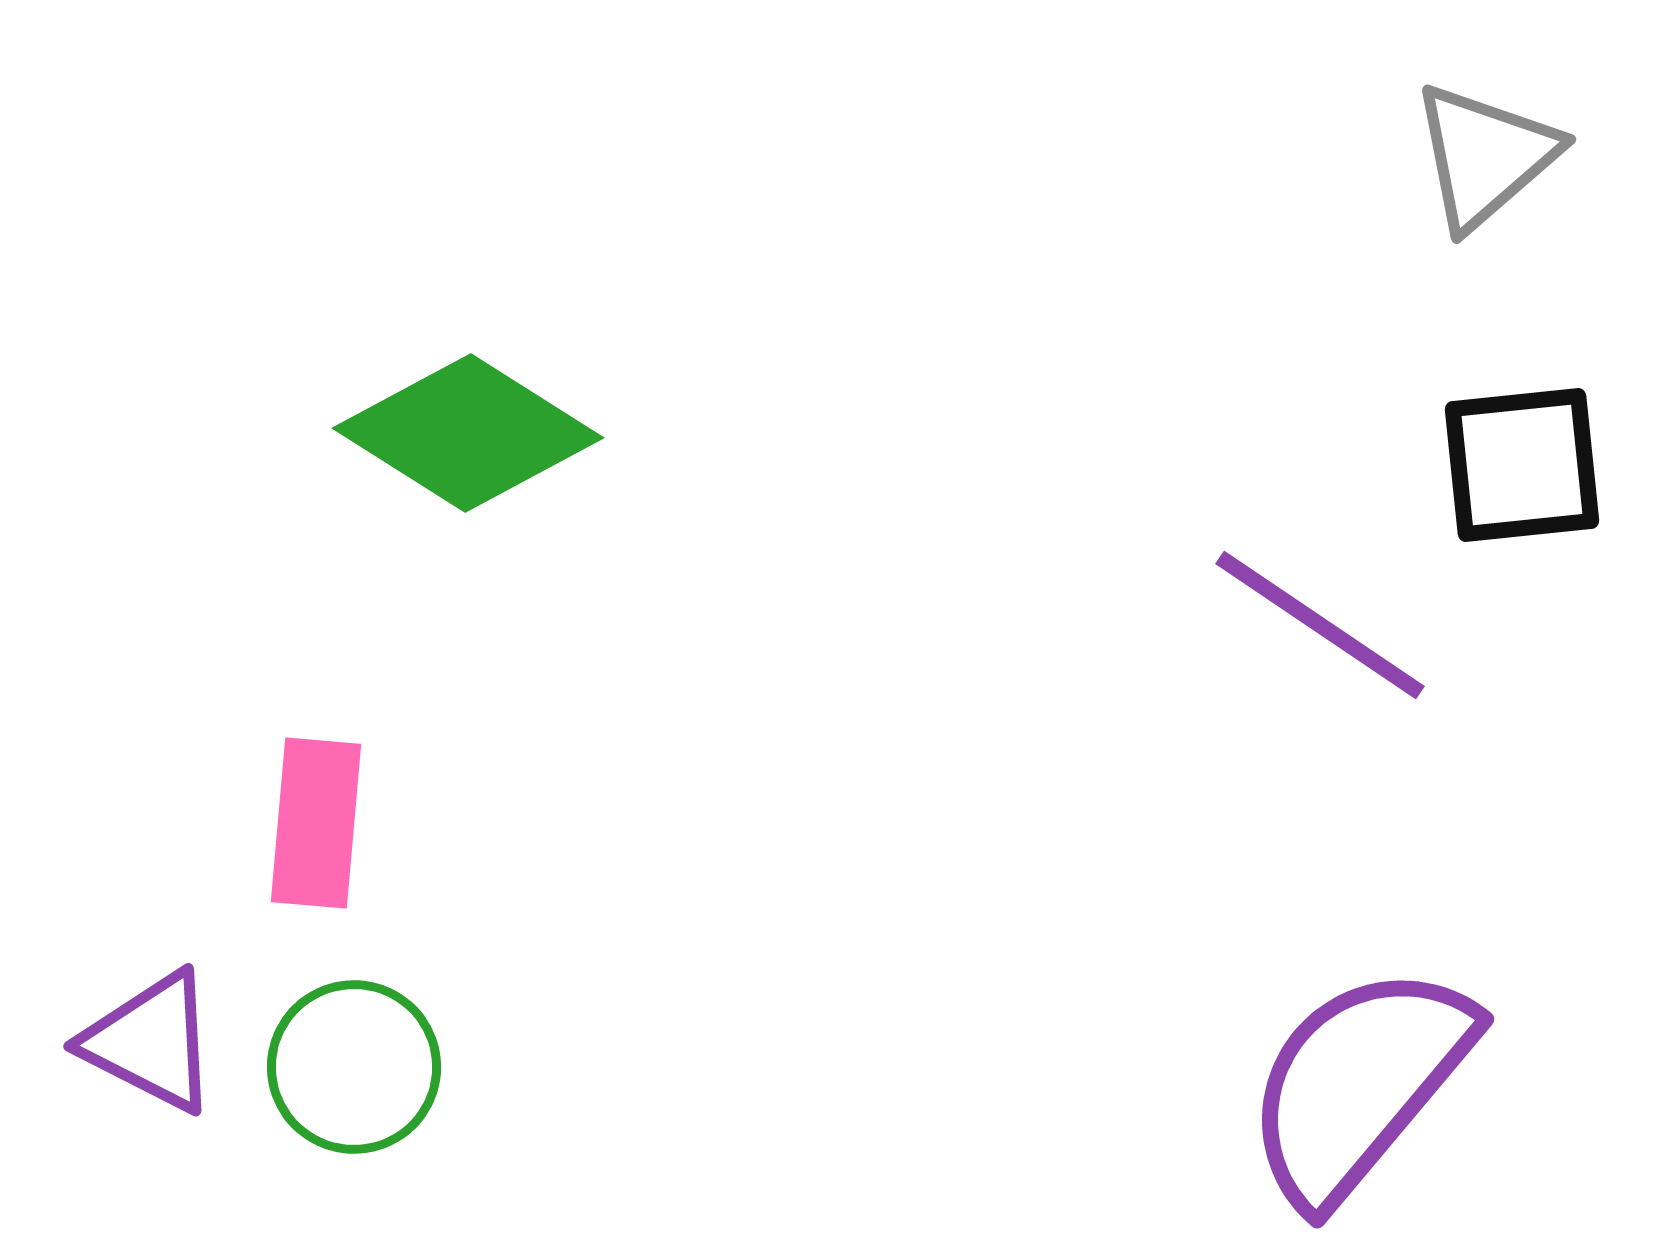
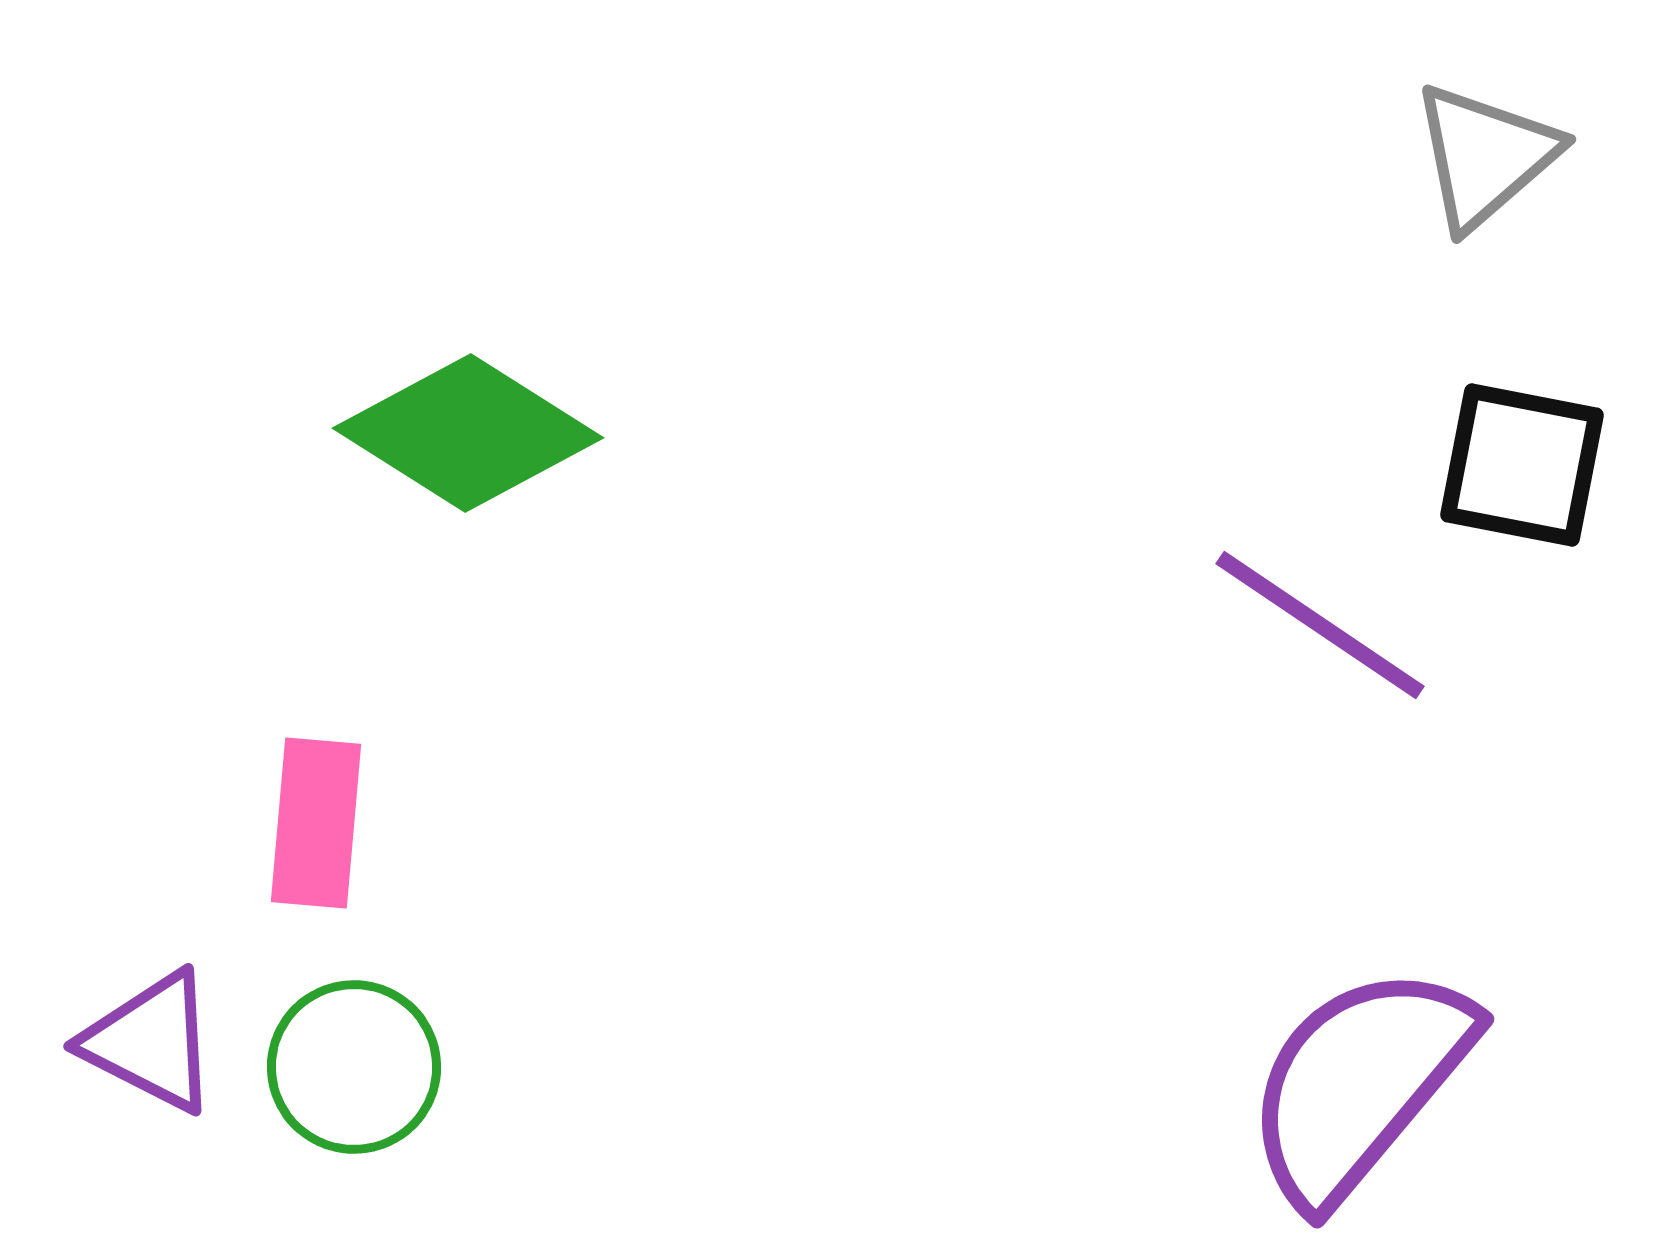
black square: rotated 17 degrees clockwise
